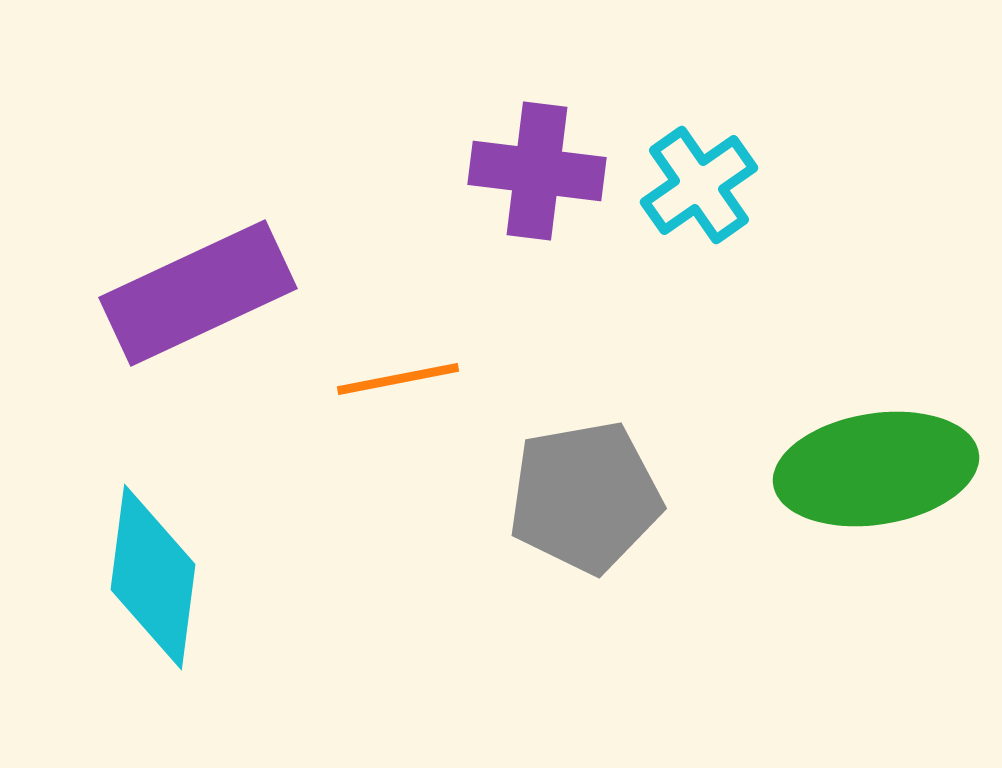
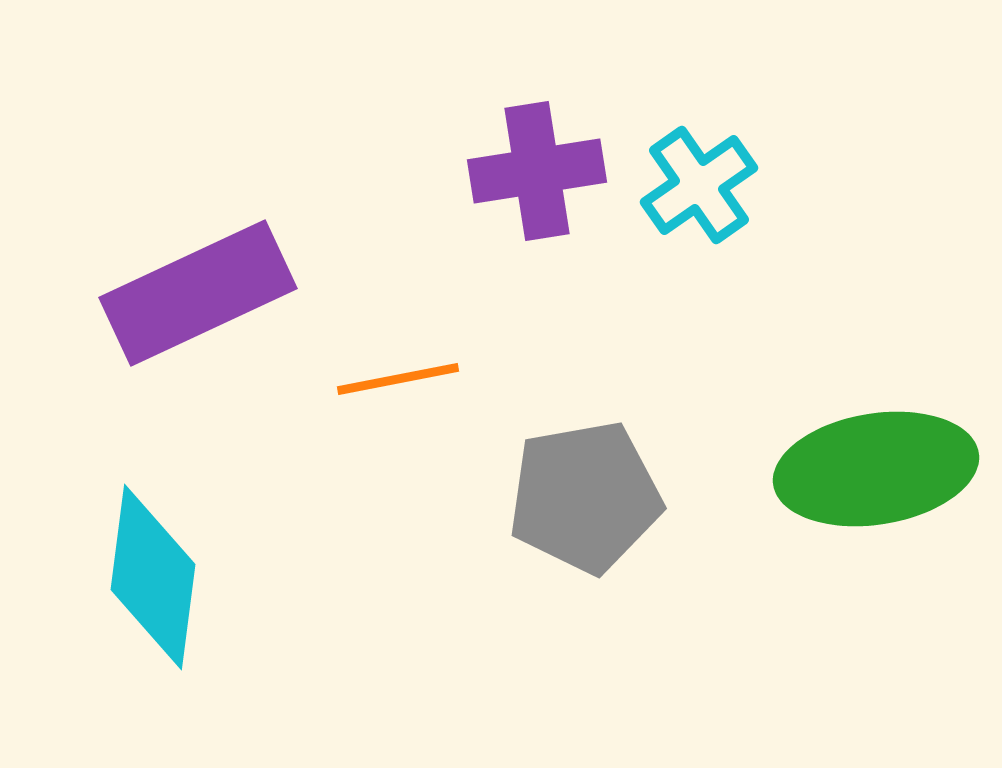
purple cross: rotated 16 degrees counterclockwise
